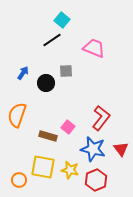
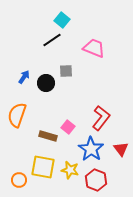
blue arrow: moved 1 px right, 4 px down
blue star: moved 2 px left; rotated 20 degrees clockwise
red hexagon: rotated 15 degrees counterclockwise
